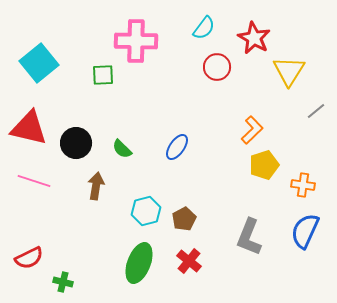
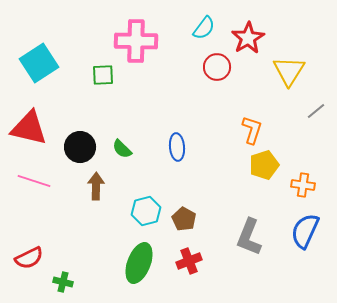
red star: moved 6 px left; rotated 12 degrees clockwise
cyan square: rotated 6 degrees clockwise
orange L-shape: rotated 28 degrees counterclockwise
black circle: moved 4 px right, 4 px down
blue ellipse: rotated 40 degrees counterclockwise
brown arrow: rotated 8 degrees counterclockwise
brown pentagon: rotated 15 degrees counterclockwise
red cross: rotated 30 degrees clockwise
